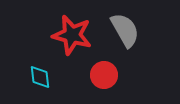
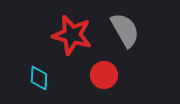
cyan diamond: moved 1 px left, 1 px down; rotated 10 degrees clockwise
